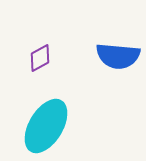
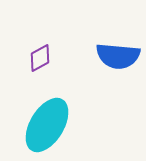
cyan ellipse: moved 1 px right, 1 px up
